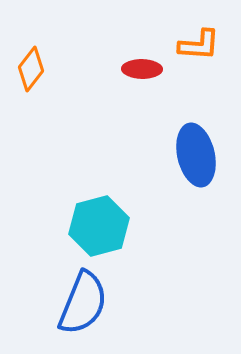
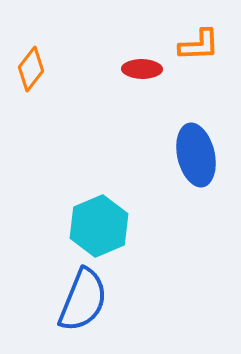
orange L-shape: rotated 6 degrees counterclockwise
cyan hexagon: rotated 8 degrees counterclockwise
blue semicircle: moved 3 px up
